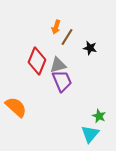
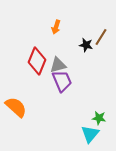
brown line: moved 34 px right
black star: moved 4 px left, 3 px up
green star: moved 2 px down; rotated 16 degrees counterclockwise
